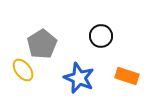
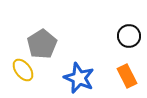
black circle: moved 28 px right
orange rectangle: rotated 45 degrees clockwise
